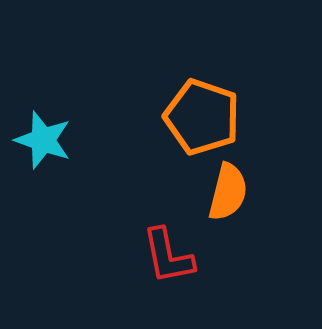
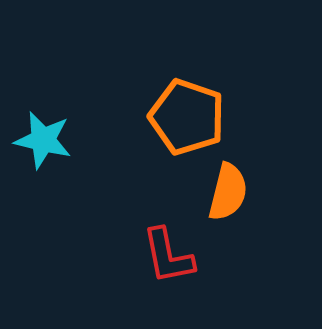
orange pentagon: moved 15 px left
cyan star: rotated 6 degrees counterclockwise
